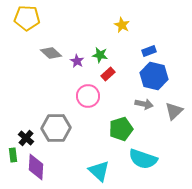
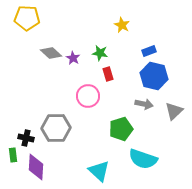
green star: moved 2 px up
purple star: moved 4 px left, 3 px up
red rectangle: rotated 64 degrees counterclockwise
black cross: rotated 28 degrees counterclockwise
